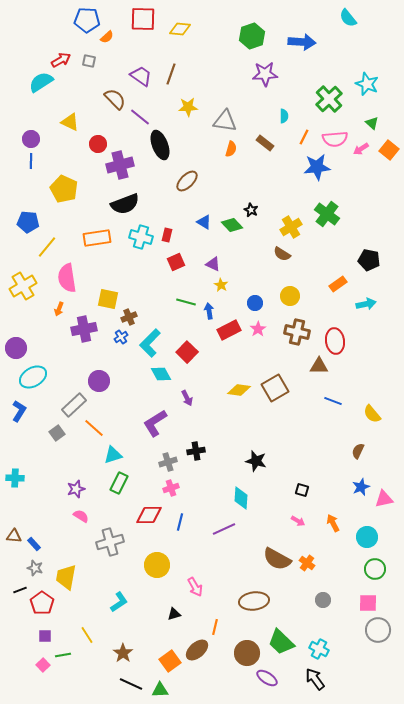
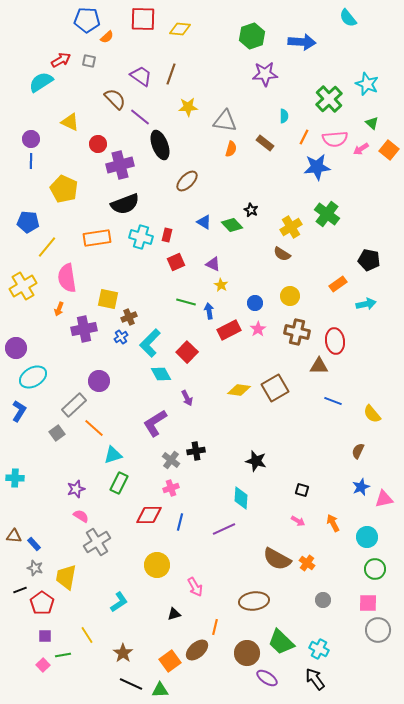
gray cross at (168, 462): moved 3 px right, 2 px up; rotated 36 degrees counterclockwise
gray cross at (110, 542): moved 13 px left; rotated 16 degrees counterclockwise
